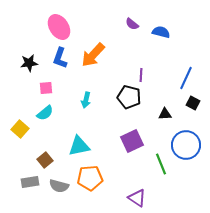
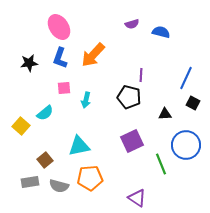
purple semicircle: rotated 56 degrees counterclockwise
pink square: moved 18 px right
yellow square: moved 1 px right, 3 px up
